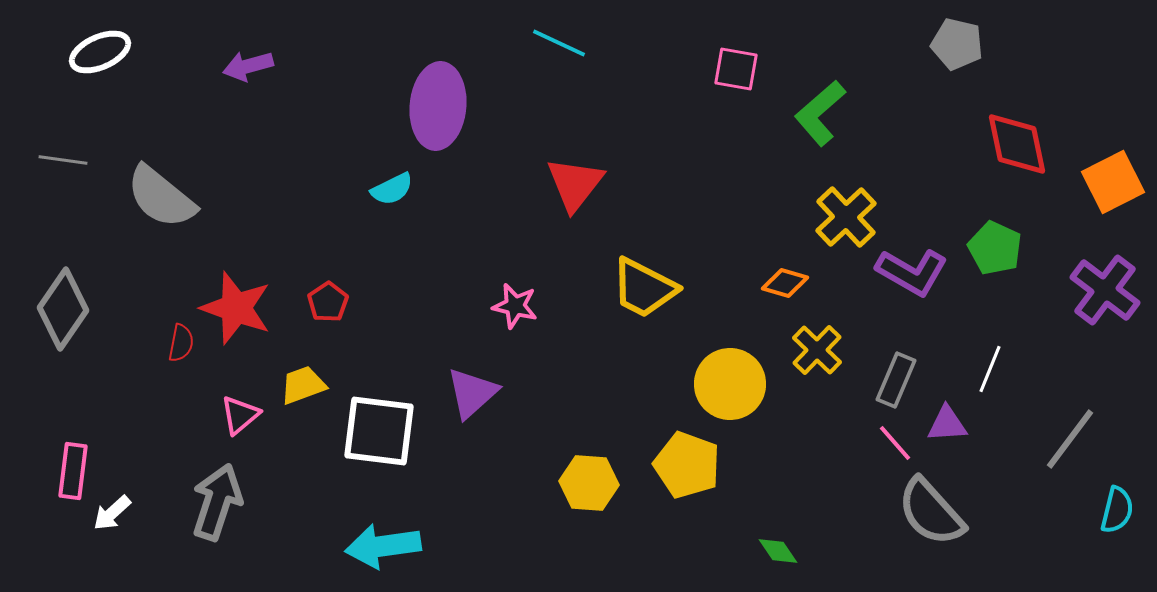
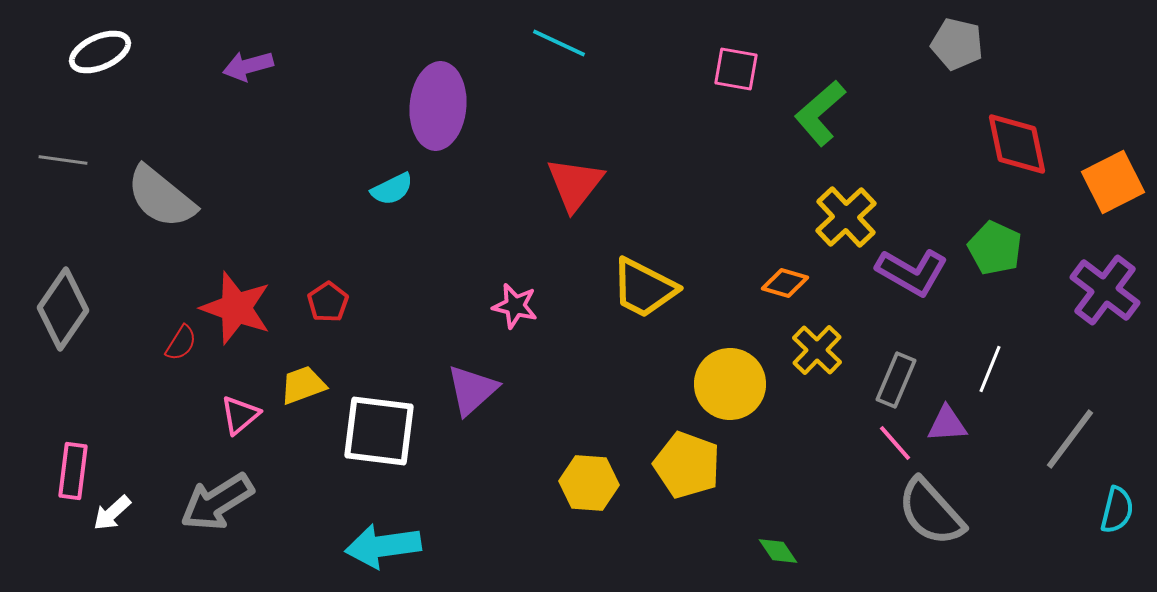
red semicircle at (181, 343): rotated 21 degrees clockwise
purple triangle at (472, 393): moved 3 px up
gray arrow at (217, 502): rotated 140 degrees counterclockwise
